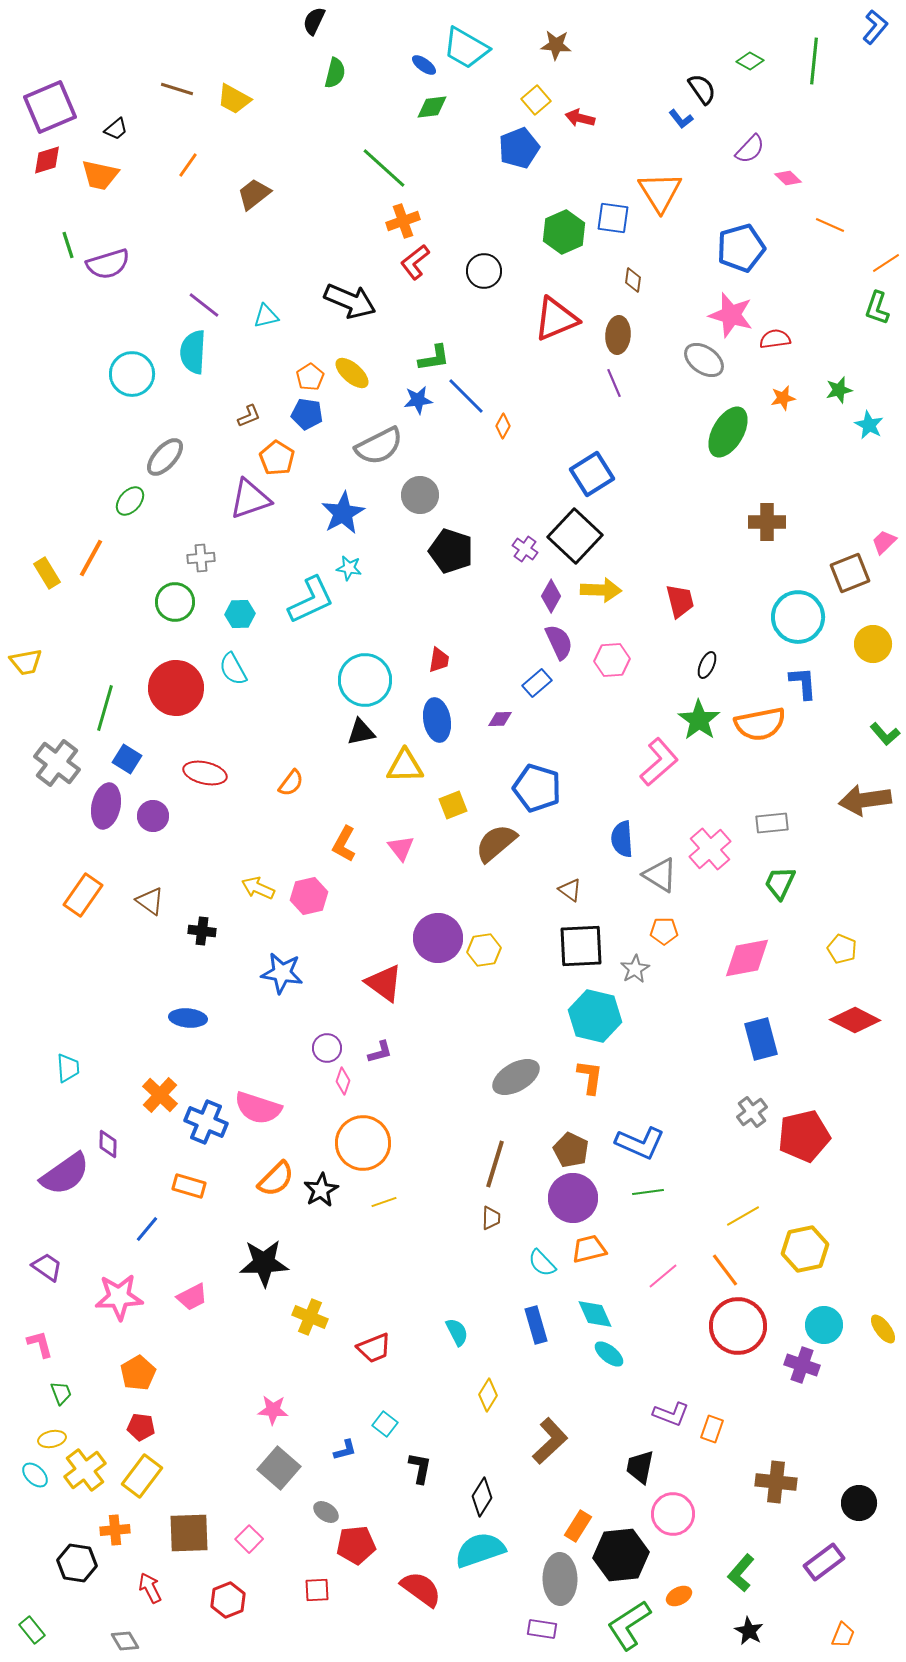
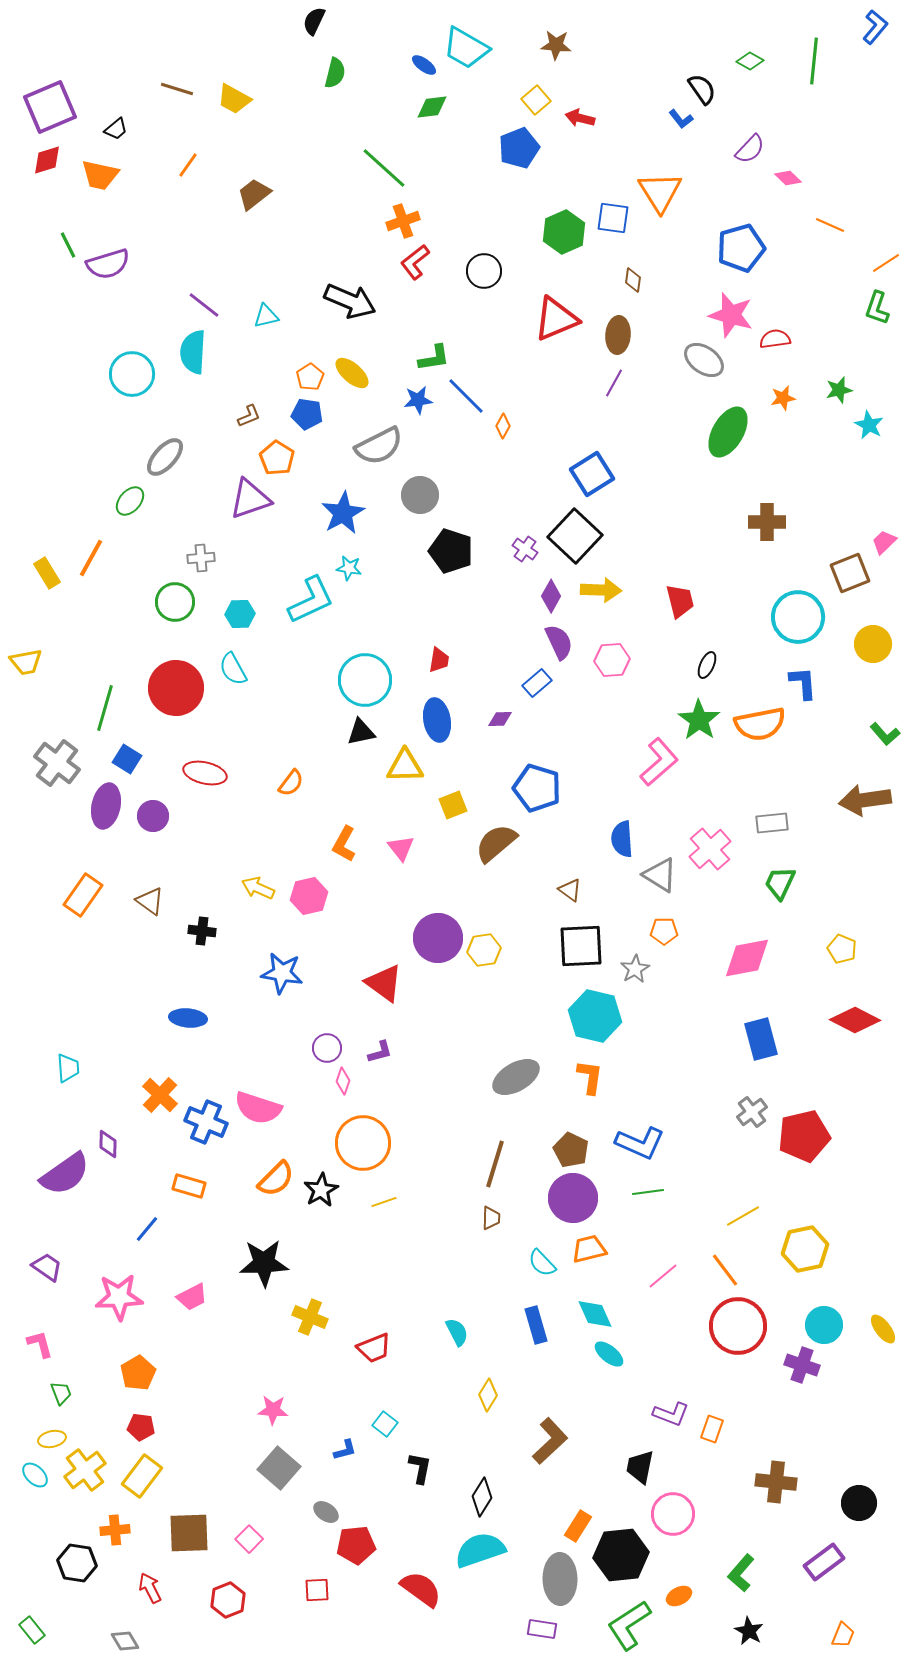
green line at (68, 245): rotated 8 degrees counterclockwise
purple line at (614, 383): rotated 52 degrees clockwise
